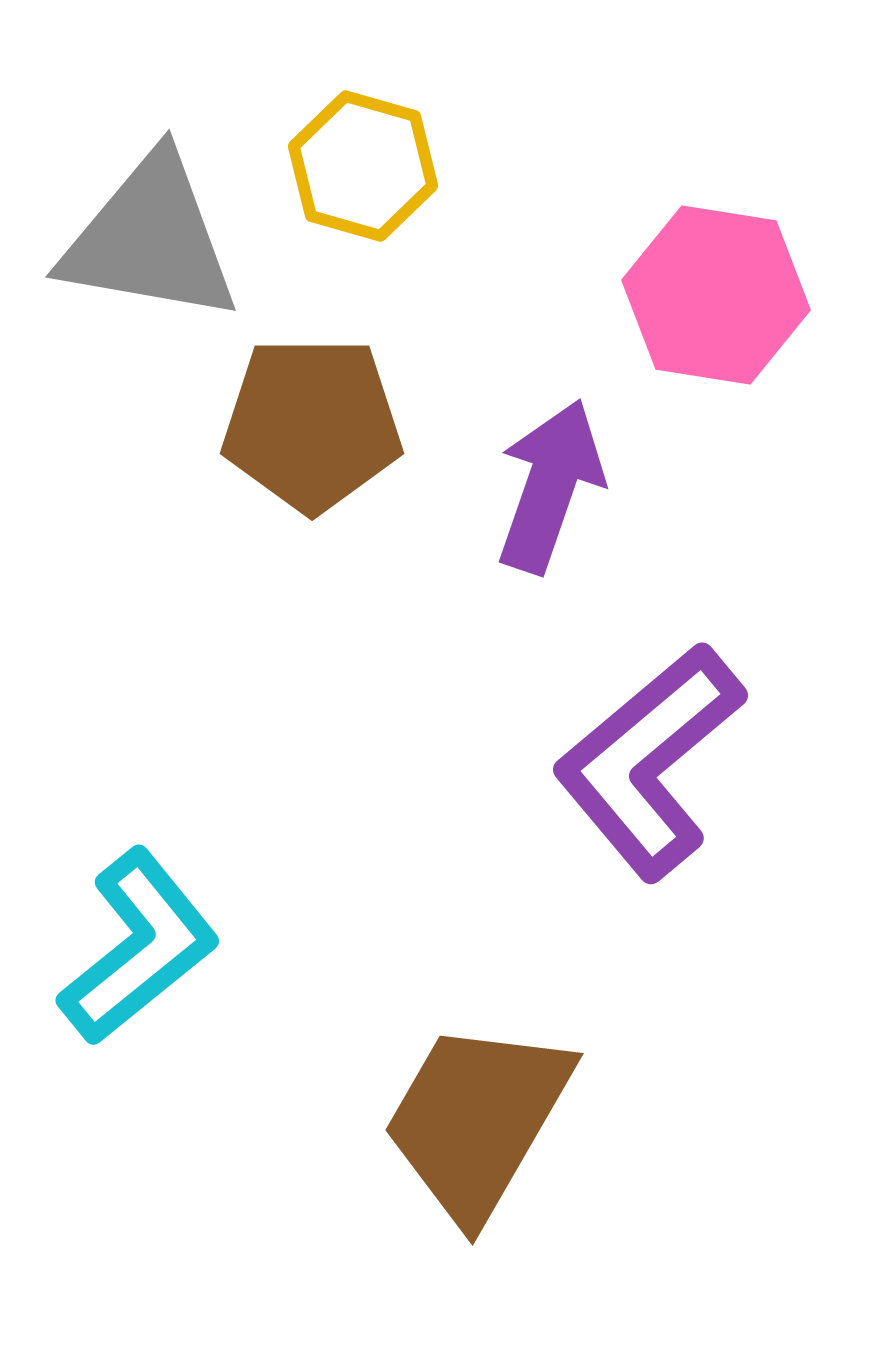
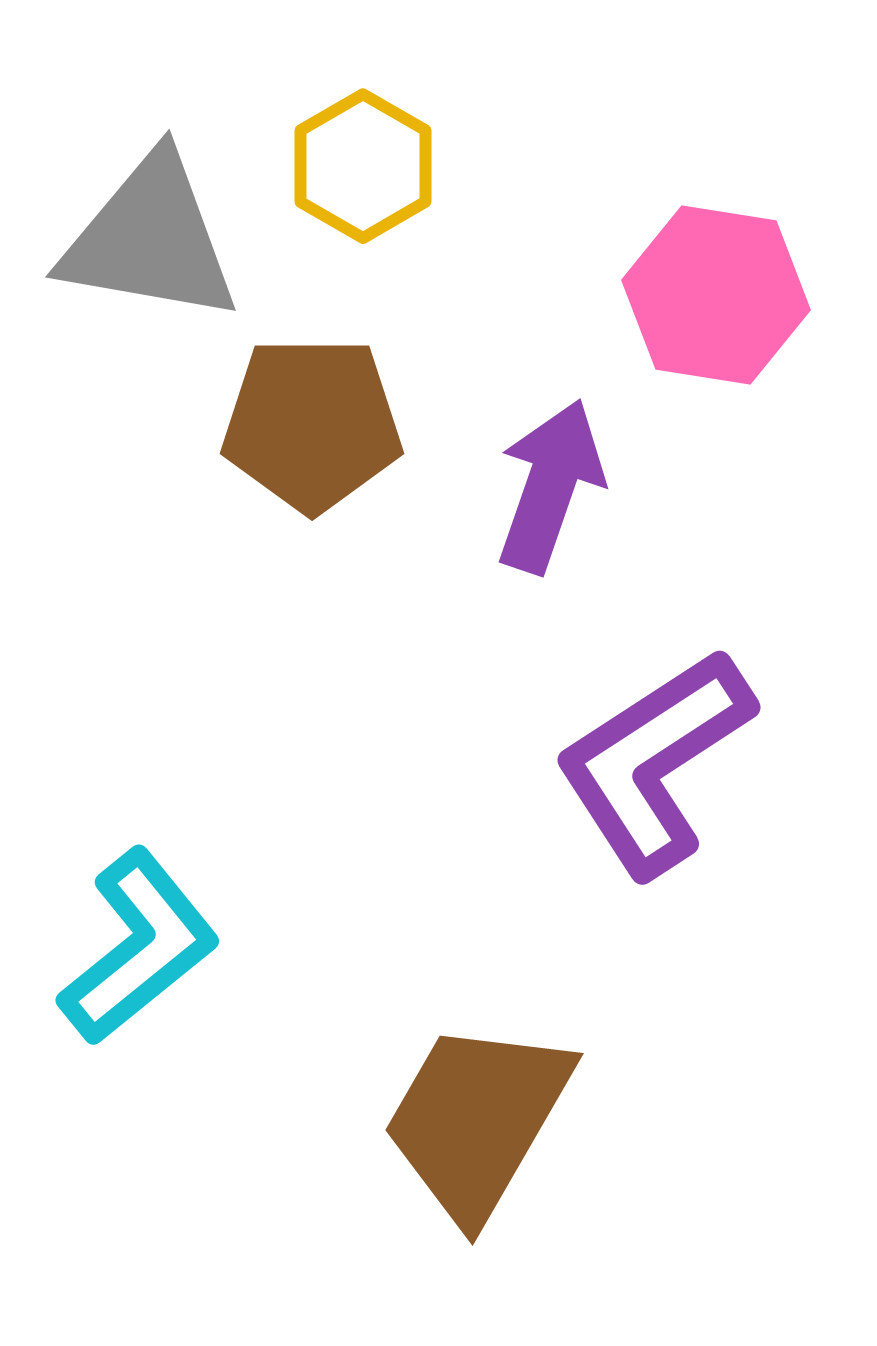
yellow hexagon: rotated 14 degrees clockwise
purple L-shape: moved 5 px right, 1 px down; rotated 7 degrees clockwise
